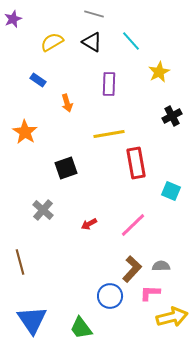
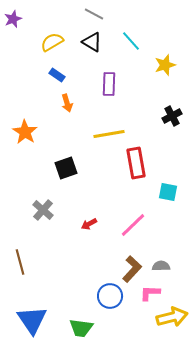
gray line: rotated 12 degrees clockwise
yellow star: moved 6 px right, 7 px up; rotated 10 degrees clockwise
blue rectangle: moved 19 px right, 5 px up
cyan square: moved 3 px left, 1 px down; rotated 12 degrees counterclockwise
green trapezoid: rotated 45 degrees counterclockwise
